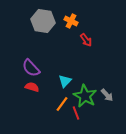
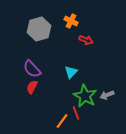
gray hexagon: moved 4 px left, 8 px down; rotated 25 degrees counterclockwise
red arrow: rotated 32 degrees counterclockwise
purple semicircle: moved 1 px right, 1 px down
cyan triangle: moved 6 px right, 9 px up
red semicircle: rotated 80 degrees counterclockwise
gray arrow: rotated 112 degrees clockwise
orange line: moved 17 px down
